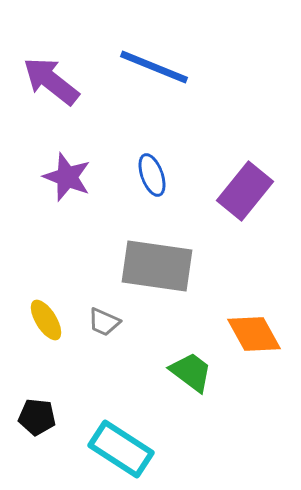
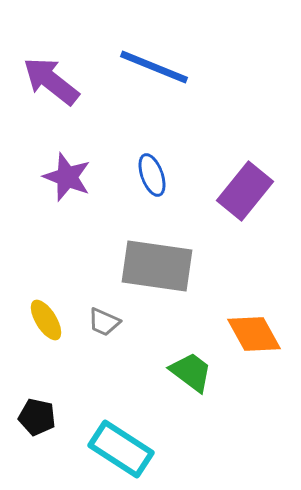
black pentagon: rotated 6 degrees clockwise
